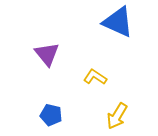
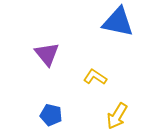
blue triangle: rotated 12 degrees counterclockwise
